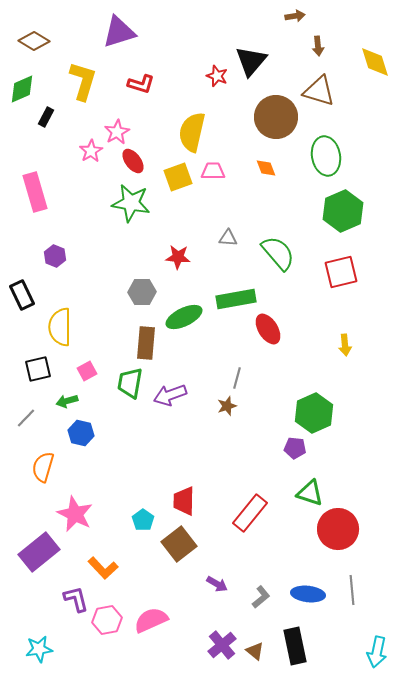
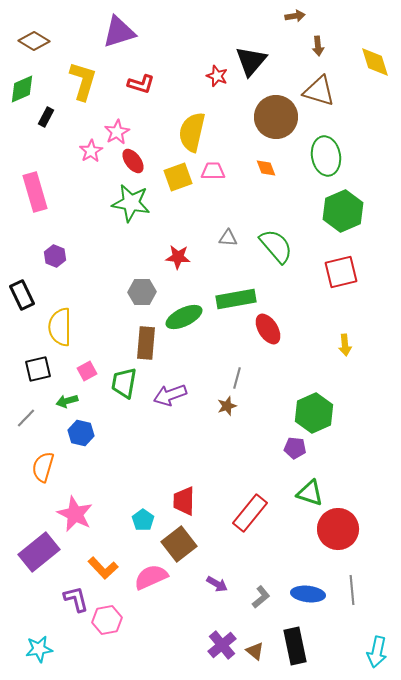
green semicircle at (278, 253): moved 2 px left, 7 px up
green trapezoid at (130, 383): moved 6 px left
pink semicircle at (151, 620): moved 43 px up
